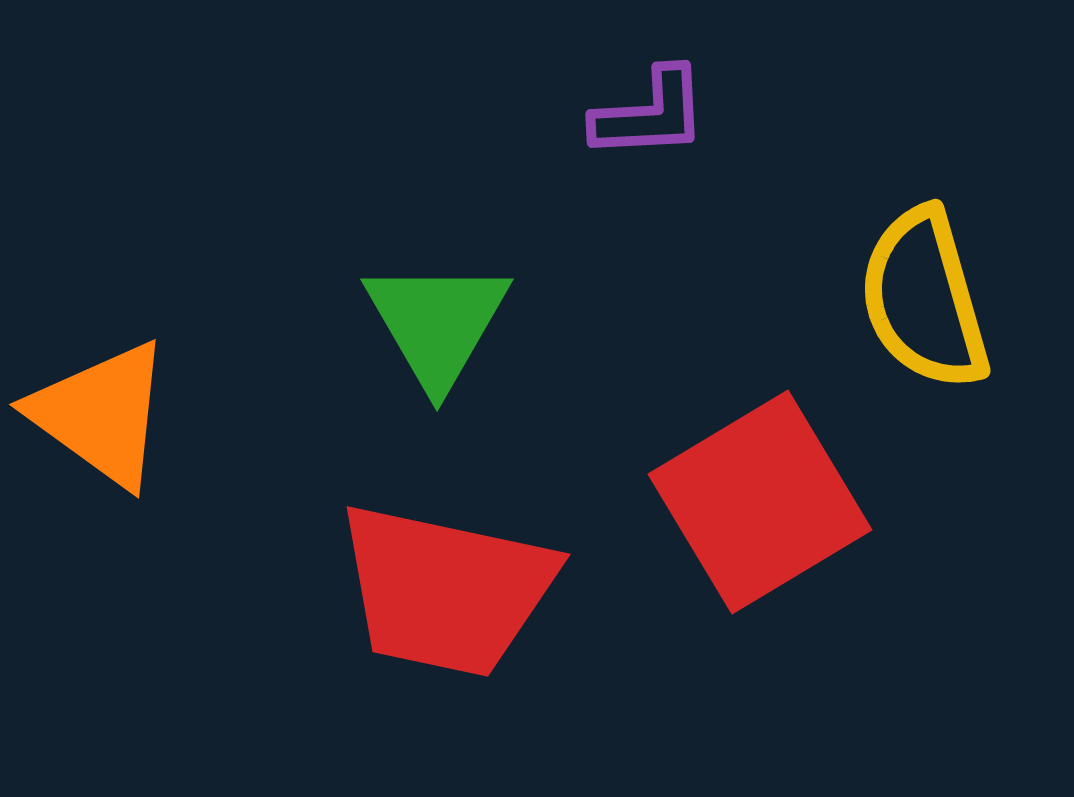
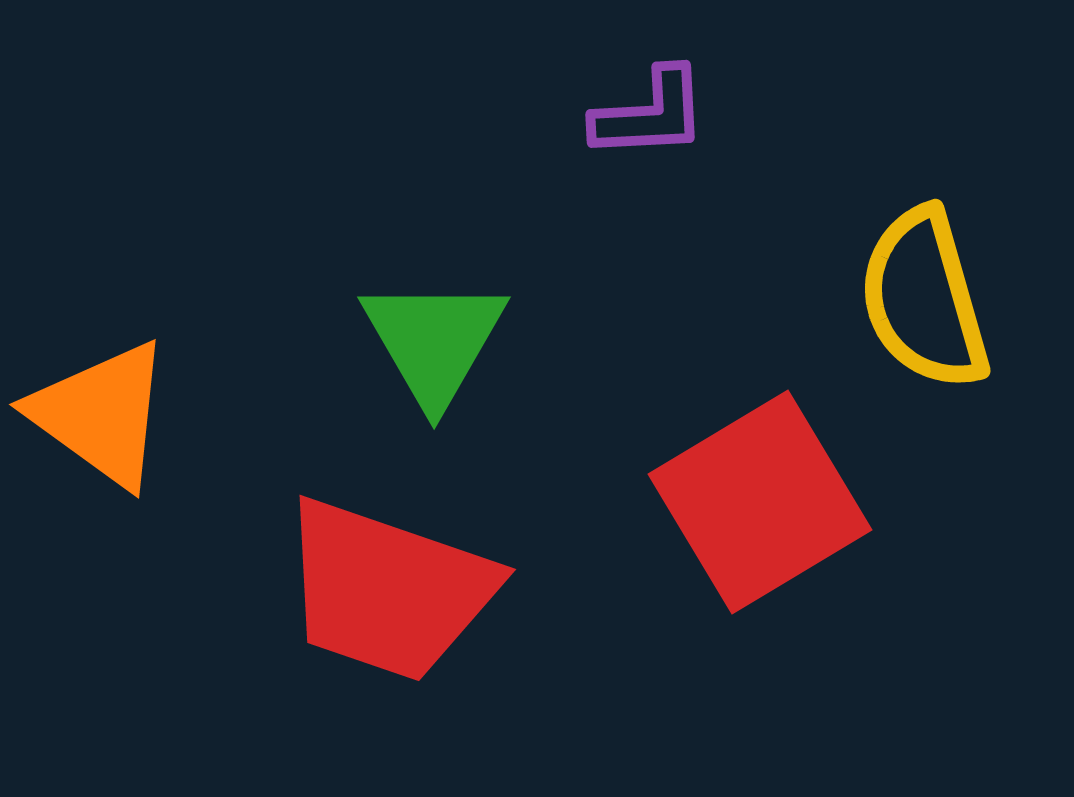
green triangle: moved 3 px left, 18 px down
red trapezoid: moved 58 px left; rotated 7 degrees clockwise
